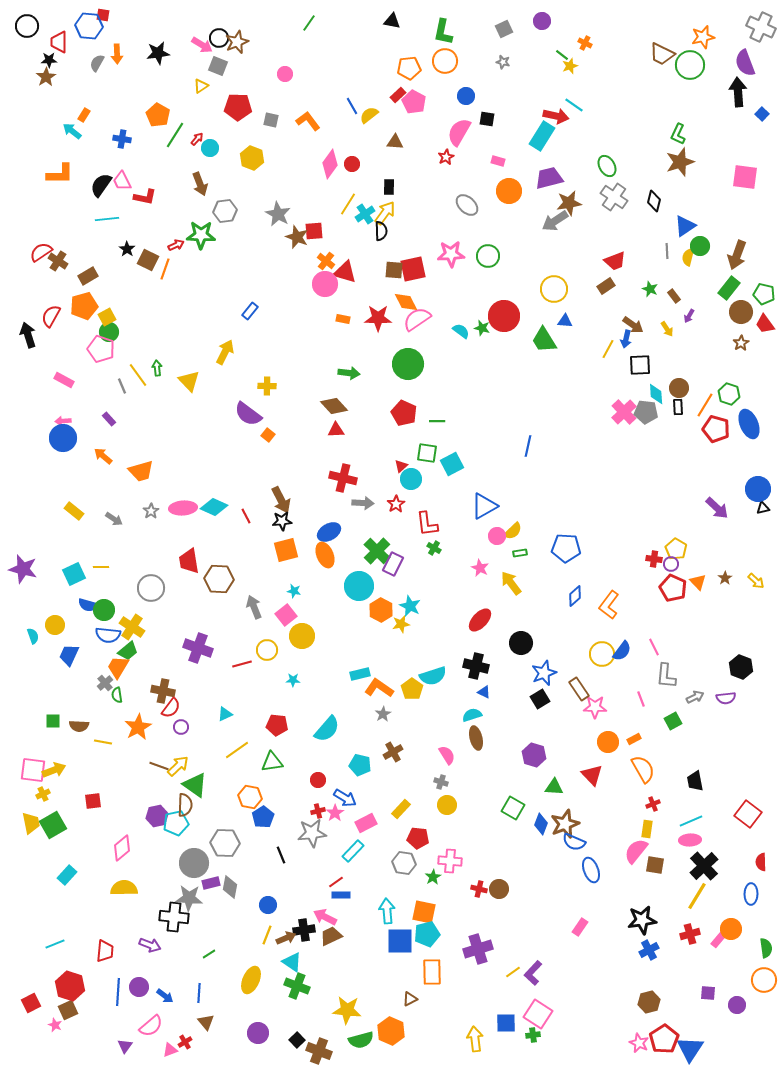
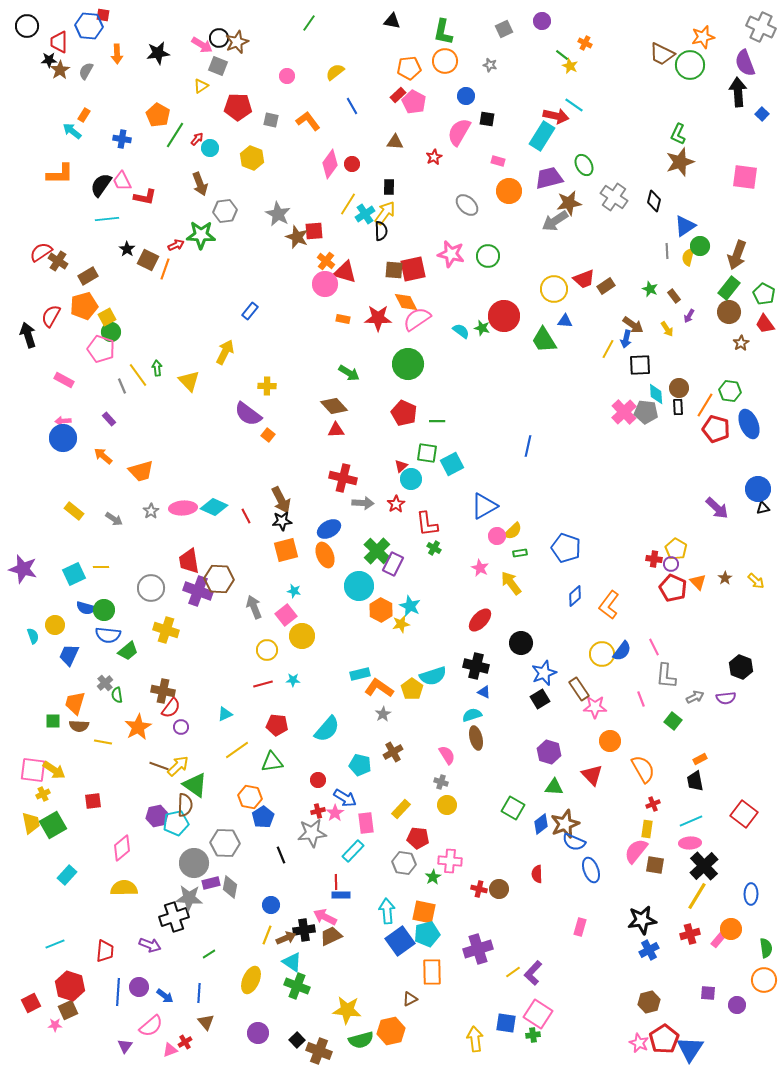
gray star at (503, 62): moved 13 px left, 3 px down
gray semicircle at (97, 63): moved 11 px left, 8 px down
yellow star at (570, 66): rotated 28 degrees counterclockwise
pink circle at (285, 74): moved 2 px right, 2 px down
brown star at (46, 77): moved 14 px right, 7 px up
yellow semicircle at (369, 115): moved 34 px left, 43 px up
red star at (446, 157): moved 12 px left
green ellipse at (607, 166): moved 23 px left, 1 px up
pink star at (451, 254): rotated 16 degrees clockwise
red trapezoid at (615, 261): moved 31 px left, 18 px down
green pentagon at (764, 294): rotated 15 degrees clockwise
brown circle at (741, 312): moved 12 px left
green circle at (109, 332): moved 2 px right
green arrow at (349, 373): rotated 25 degrees clockwise
green hexagon at (729, 394): moved 1 px right, 3 px up; rotated 10 degrees counterclockwise
blue ellipse at (329, 532): moved 3 px up
blue pentagon at (566, 548): rotated 16 degrees clockwise
blue semicircle at (88, 605): moved 2 px left, 3 px down
yellow cross at (132, 627): moved 34 px right, 3 px down; rotated 15 degrees counterclockwise
purple cross at (198, 648): moved 57 px up
red line at (242, 664): moved 21 px right, 20 px down
orange trapezoid at (118, 667): moved 43 px left, 36 px down; rotated 15 degrees counterclockwise
green square at (673, 721): rotated 24 degrees counterclockwise
orange rectangle at (634, 739): moved 66 px right, 20 px down
orange circle at (608, 742): moved 2 px right, 1 px up
purple hexagon at (534, 755): moved 15 px right, 3 px up
yellow arrow at (54, 770): rotated 55 degrees clockwise
red square at (748, 814): moved 4 px left
pink rectangle at (366, 823): rotated 70 degrees counterclockwise
blue diamond at (541, 824): rotated 30 degrees clockwise
pink ellipse at (690, 840): moved 3 px down
red semicircle at (761, 862): moved 224 px left, 12 px down
red line at (336, 882): rotated 56 degrees counterclockwise
blue circle at (268, 905): moved 3 px right
black cross at (174, 917): rotated 24 degrees counterclockwise
pink rectangle at (580, 927): rotated 18 degrees counterclockwise
blue square at (400, 941): rotated 36 degrees counterclockwise
blue square at (506, 1023): rotated 10 degrees clockwise
pink star at (55, 1025): rotated 24 degrees counterclockwise
orange hexagon at (391, 1031): rotated 24 degrees clockwise
